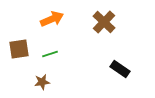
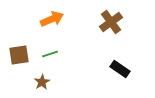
brown cross: moved 7 px right; rotated 10 degrees clockwise
brown square: moved 6 px down
brown star: rotated 21 degrees counterclockwise
